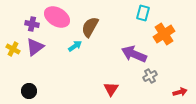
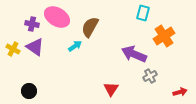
orange cross: moved 2 px down
purple triangle: rotated 48 degrees counterclockwise
